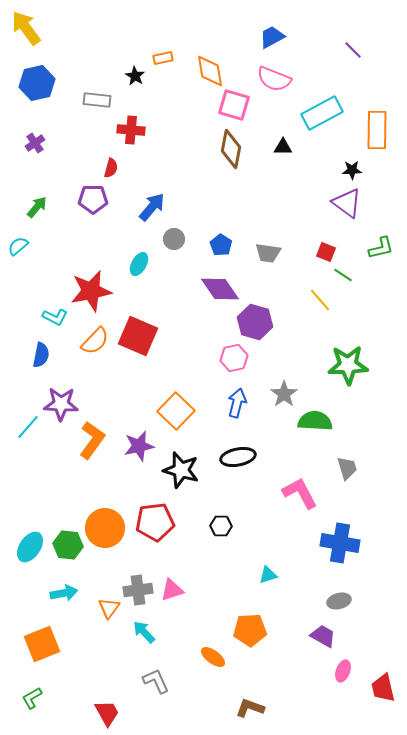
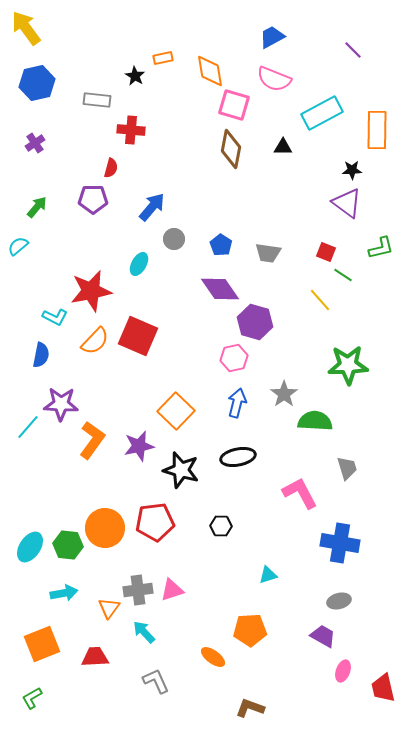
red trapezoid at (107, 713): moved 12 px left, 56 px up; rotated 64 degrees counterclockwise
